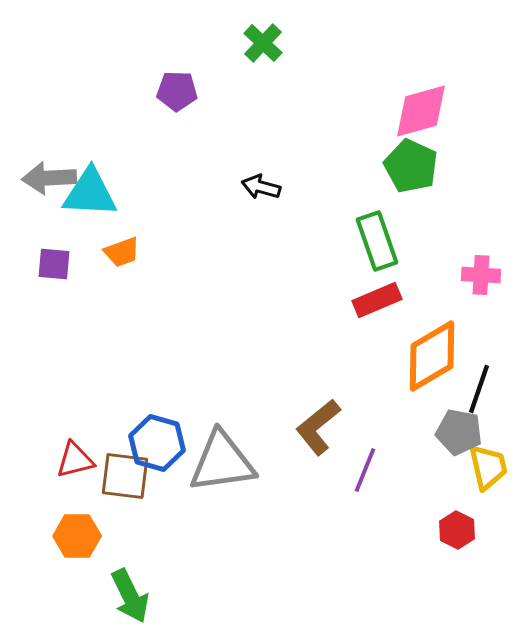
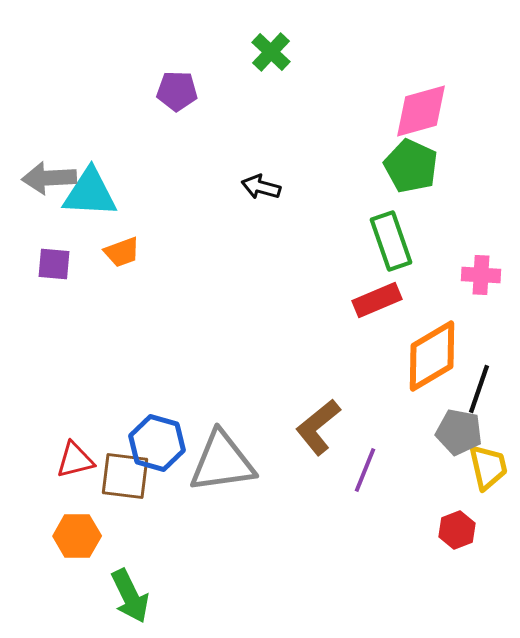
green cross: moved 8 px right, 9 px down
green rectangle: moved 14 px right
red hexagon: rotated 12 degrees clockwise
